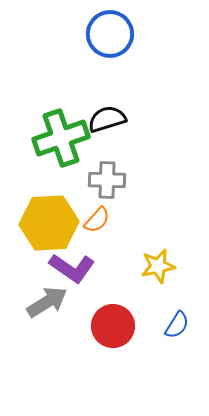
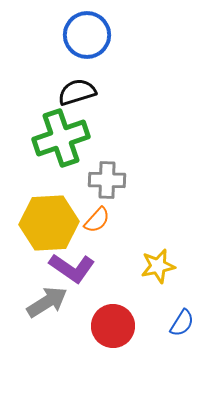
blue circle: moved 23 px left, 1 px down
black semicircle: moved 30 px left, 27 px up
blue semicircle: moved 5 px right, 2 px up
